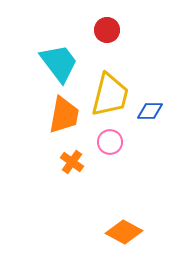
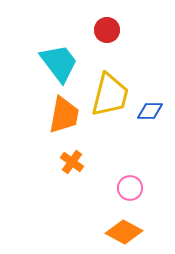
pink circle: moved 20 px right, 46 px down
